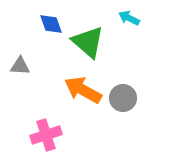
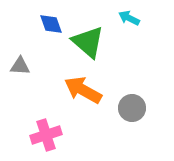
gray circle: moved 9 px right, 10 px down
